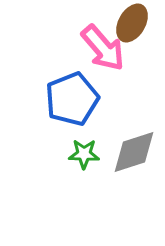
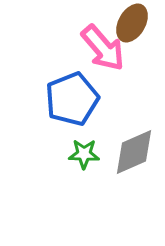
gray diamond: rotated 6 degrees counterclockwise
